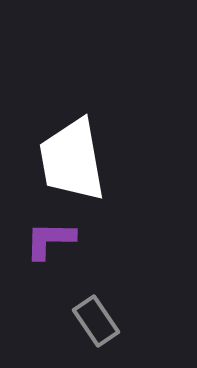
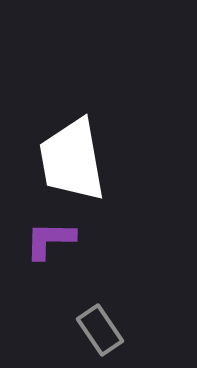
gray rectangle: moved 4 px right, 9 px down
